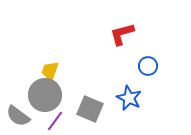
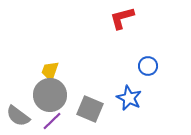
red L-shape: moved 16 px up
gray circle: moved 5 px right
purple line: moved 3 px left; rotated 10 degrees clockwise
